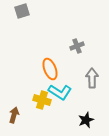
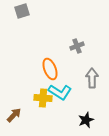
yellow cross: moved 1 px right, 2 px up; rotated 12 degrees counterclockwise
brown arrow: rotated 28 degrees clockwise
